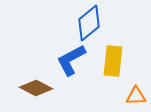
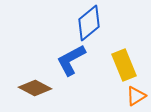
yellow rectangle: moved 11 px right, 4 px down; rotated 28 degrees counterclockwise
brown diamond: moved 1 px left
orange triangle: rotated 30 degrees counterclockwise
